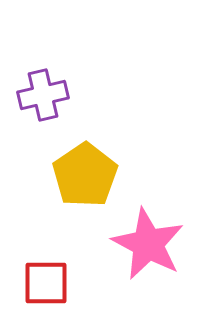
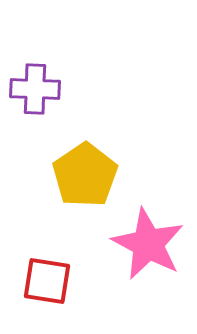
purple cross: moved 8 px left, 6 px up; rotated 15 degrees clockwise
red square: moved 1 px right, 2 px up; rotated 9 degrees clockwise
